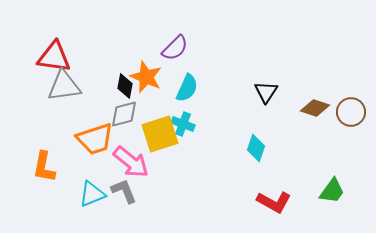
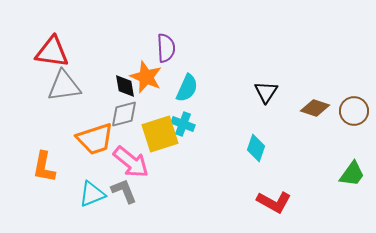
purple semicircle: moved 9 px left; rotated 48 degrees counterclockwise
red triangle: moved 2 px left, 5 px up
black diamond: rotated 20 degrees counterclockwise
brown circle: moved 3 px right, 1 px up
green trapezoid: moved 20 px right, 17 px up
